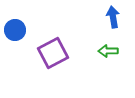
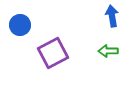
blue arrow: moved 1 px left, 1 px up
blue circle: moved 5 px right, 5 px up
